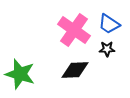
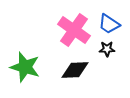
green star: moved 5 px right, 7 px up
